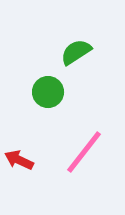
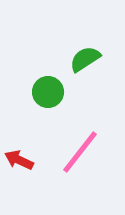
green semicircle: moved 9 px right, 7 px down
pink line: moved 4 px left
